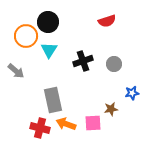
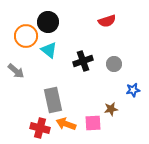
cyan triangle: rotated 24 degrees counterclockwise
blue star: moved 1 px right, 3 px up
